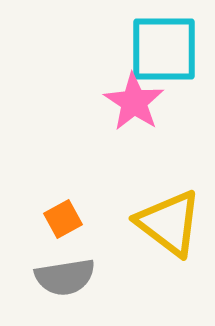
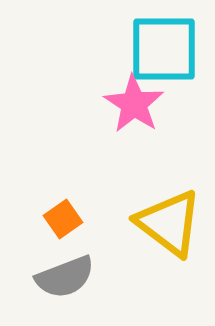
pink star: moved 2 px down
orange square: rotated 6 degrees counterclockwise
gray semicircle: rotated 12 degrees counterclockwise
